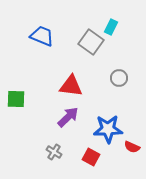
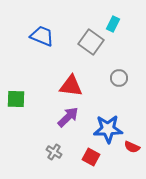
cyan rectangle: moved 2 px right, 3 px up
